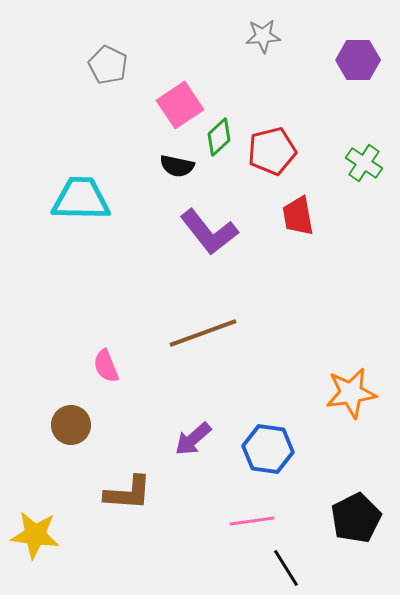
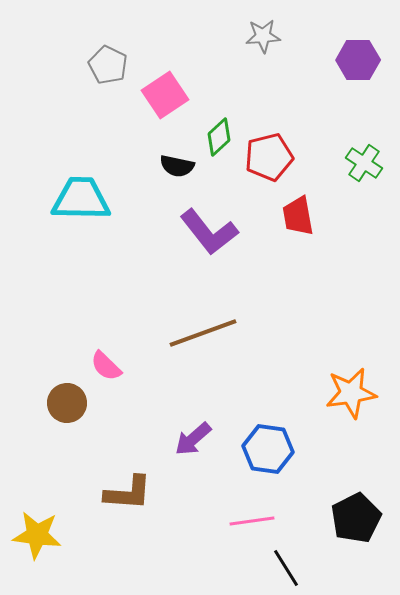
pink square: moved 15 px left, 10 px up
red pentagon: moved 3 px left, 6 px down
pink semicircle: rotated 24 degrees counterclockwise
brown circle: moved 4 px left, 22 px up
yellow star: moved 2 px right
